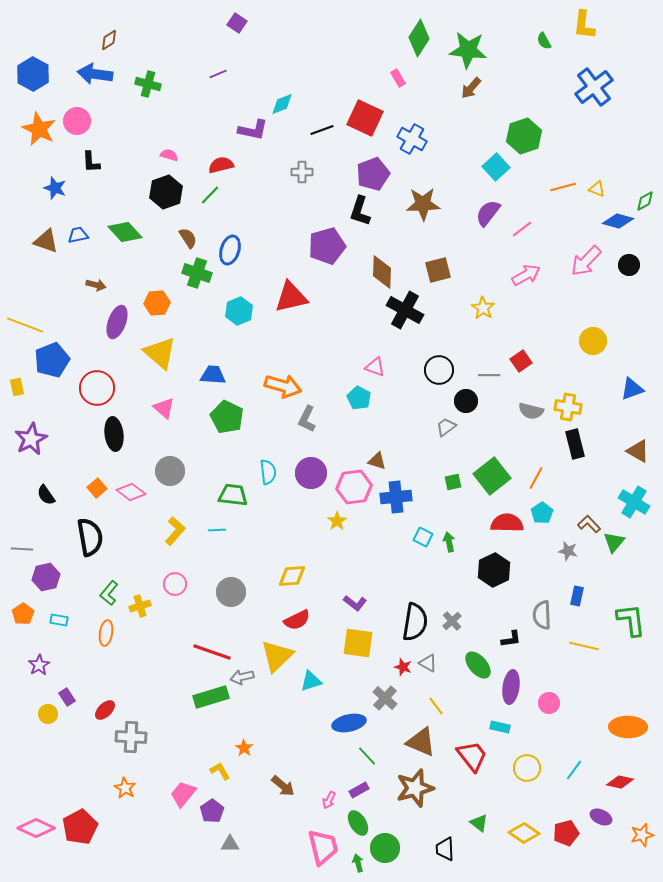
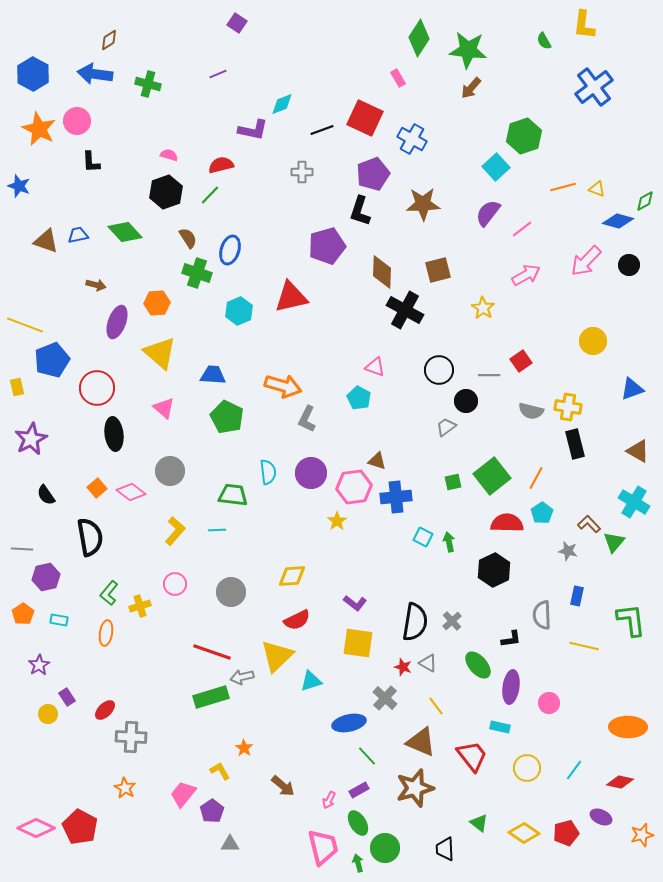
blue star at (55, 188): moved 36 px left, 2 px up
red pentagon at (80, 827): rotated 16 degrees counterclockwise
